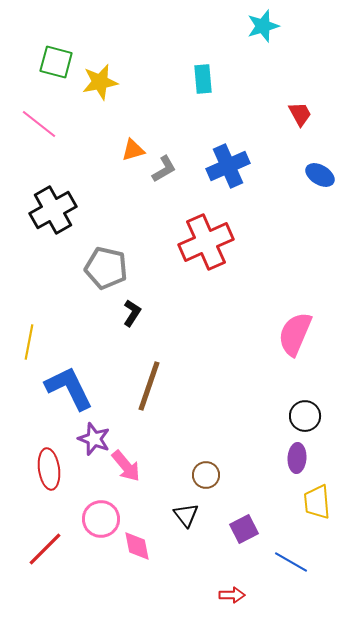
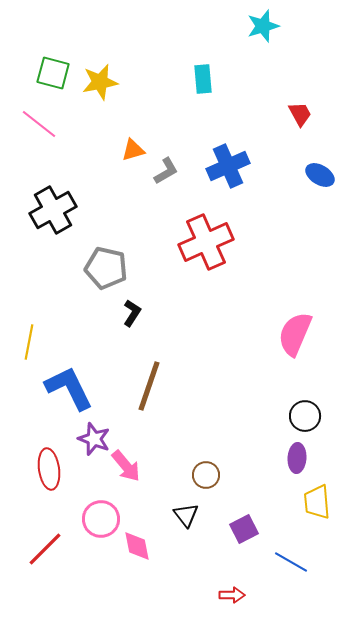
green square: moved 3 px left, 11 px down
gray L-shape: moved 2 px right, 2 px down
